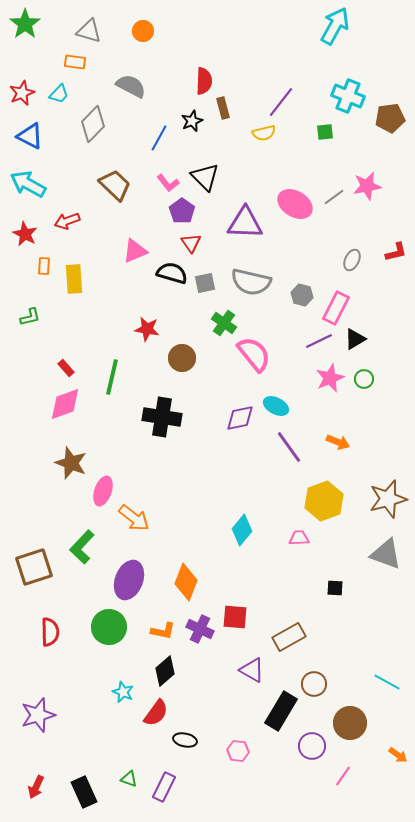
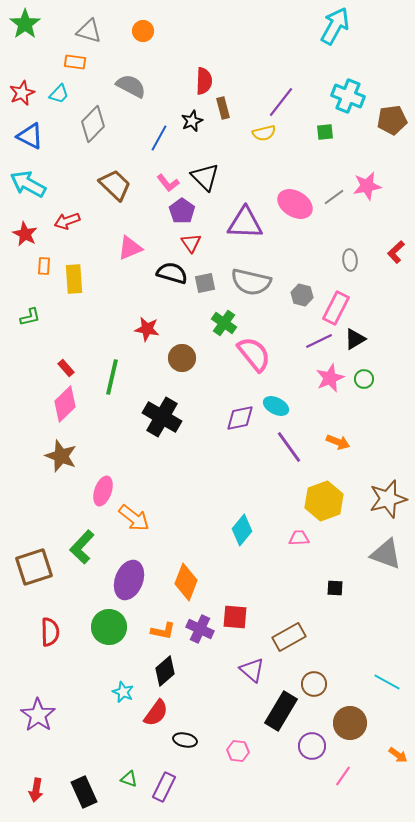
brown pentagon at (390, 118): moved 2 px right, 2 px down
pink triangle at (135, 251): moved 5 px left, 3 px up
red L-shape at (396, 252): rotated 150 degrees clockwise
gray ellipse at (352, 260): moved 2 px left; rotated 30 degrees counterclockwise
pink diamond at (65, 404): rotated 24 degrees counterclockwise
black cross at (162, 417): rotated 21 degrees clockwise
brown star at (71, 463): moved 10 px left, 7 px up
purple triangle at (252, 670): rotated 12 degrees clockwise
purple star at (38, 715): rotated 20 degrees counterclockwise
red arrow at (36, 787): moved 3 px down; rotated 15 degrees counterclockwise
